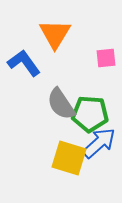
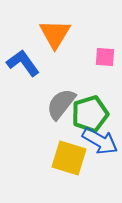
pink square: moved 1 px left, 1 px up; rotated 10 degrees clockwise
blue L-shape: moved 1 px left
gray semicircle: rotated 72 degrees clockwise
green pentagon: rotated 21 degrees counterclockwise
blue arrow: moved 1 px right, 2 px up; rotated 72 degrees clockwise
